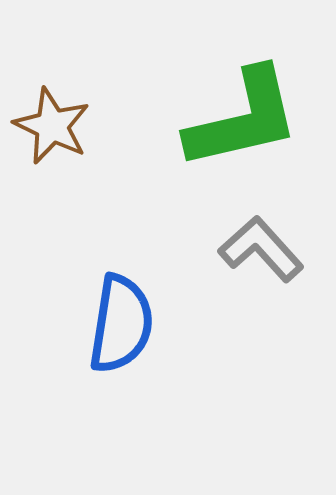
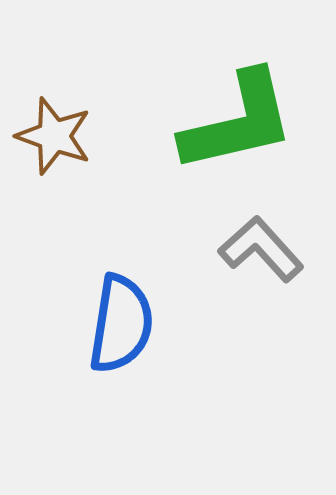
green L-shape: moved 5 px left, 3 px down
brown star: moved 2 px right, 10 px down; rotated 6 degrees counterclockwise
